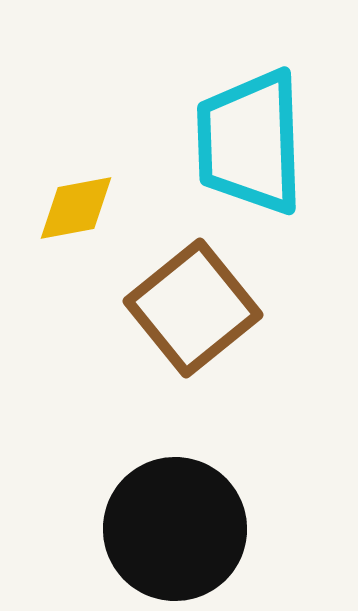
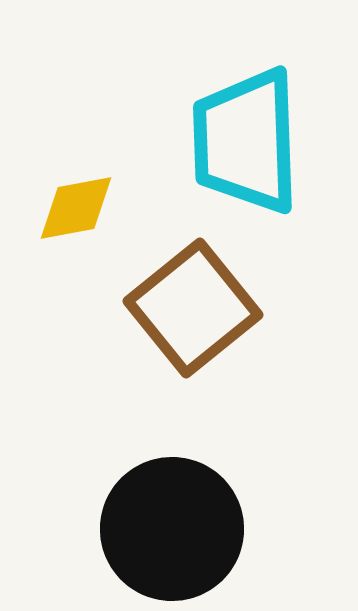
cyan trapezoid: moved 4 px left, 1 px up
black circle: moved 3 px left
